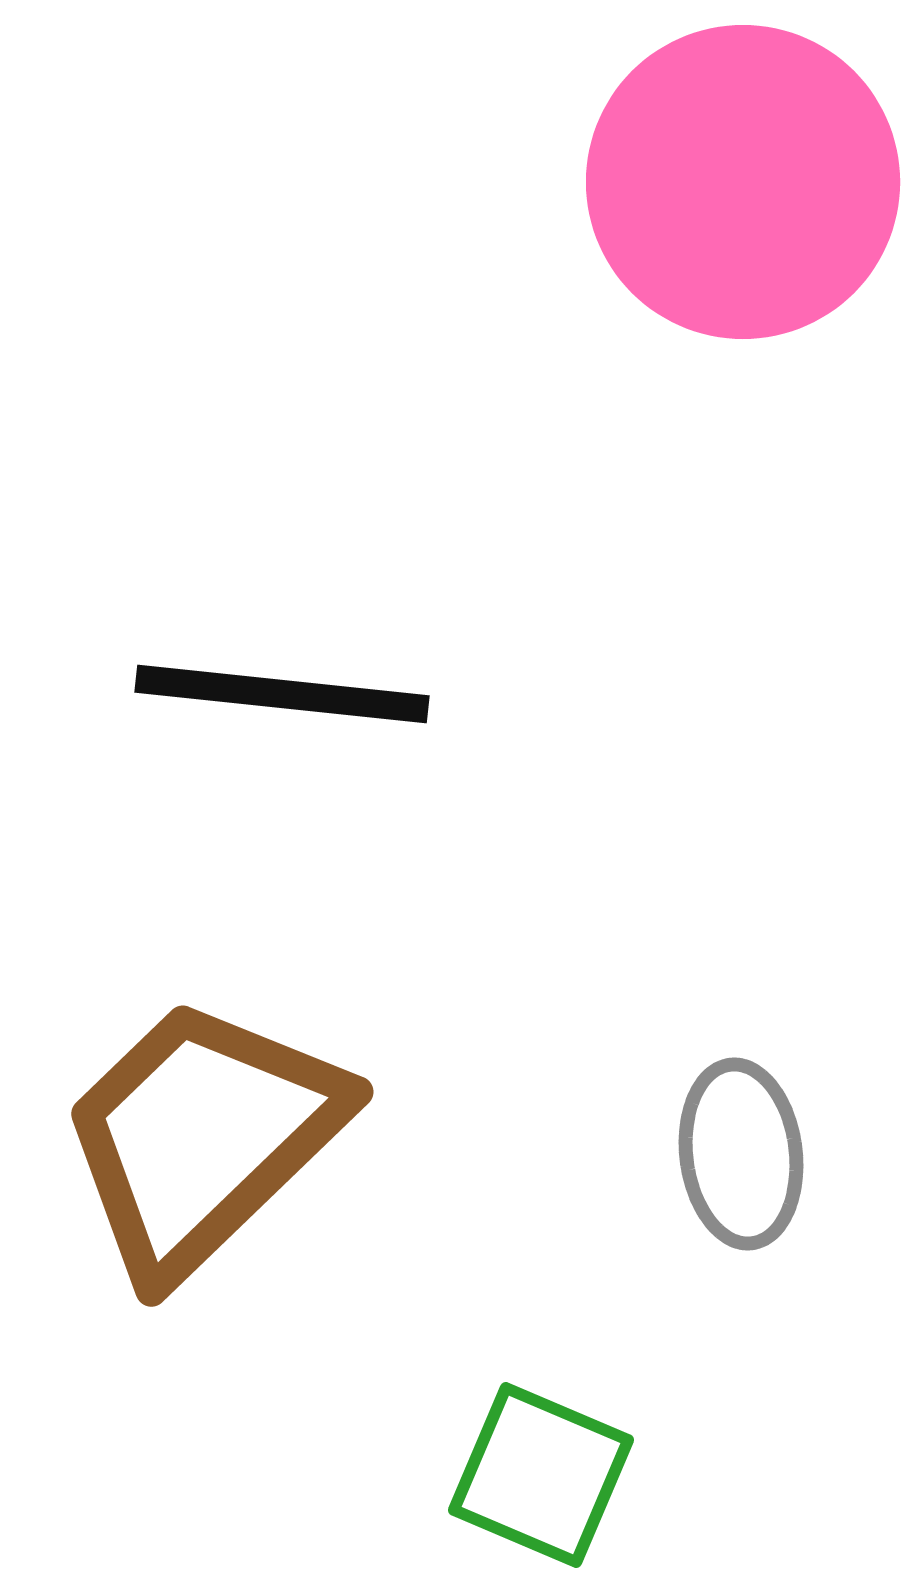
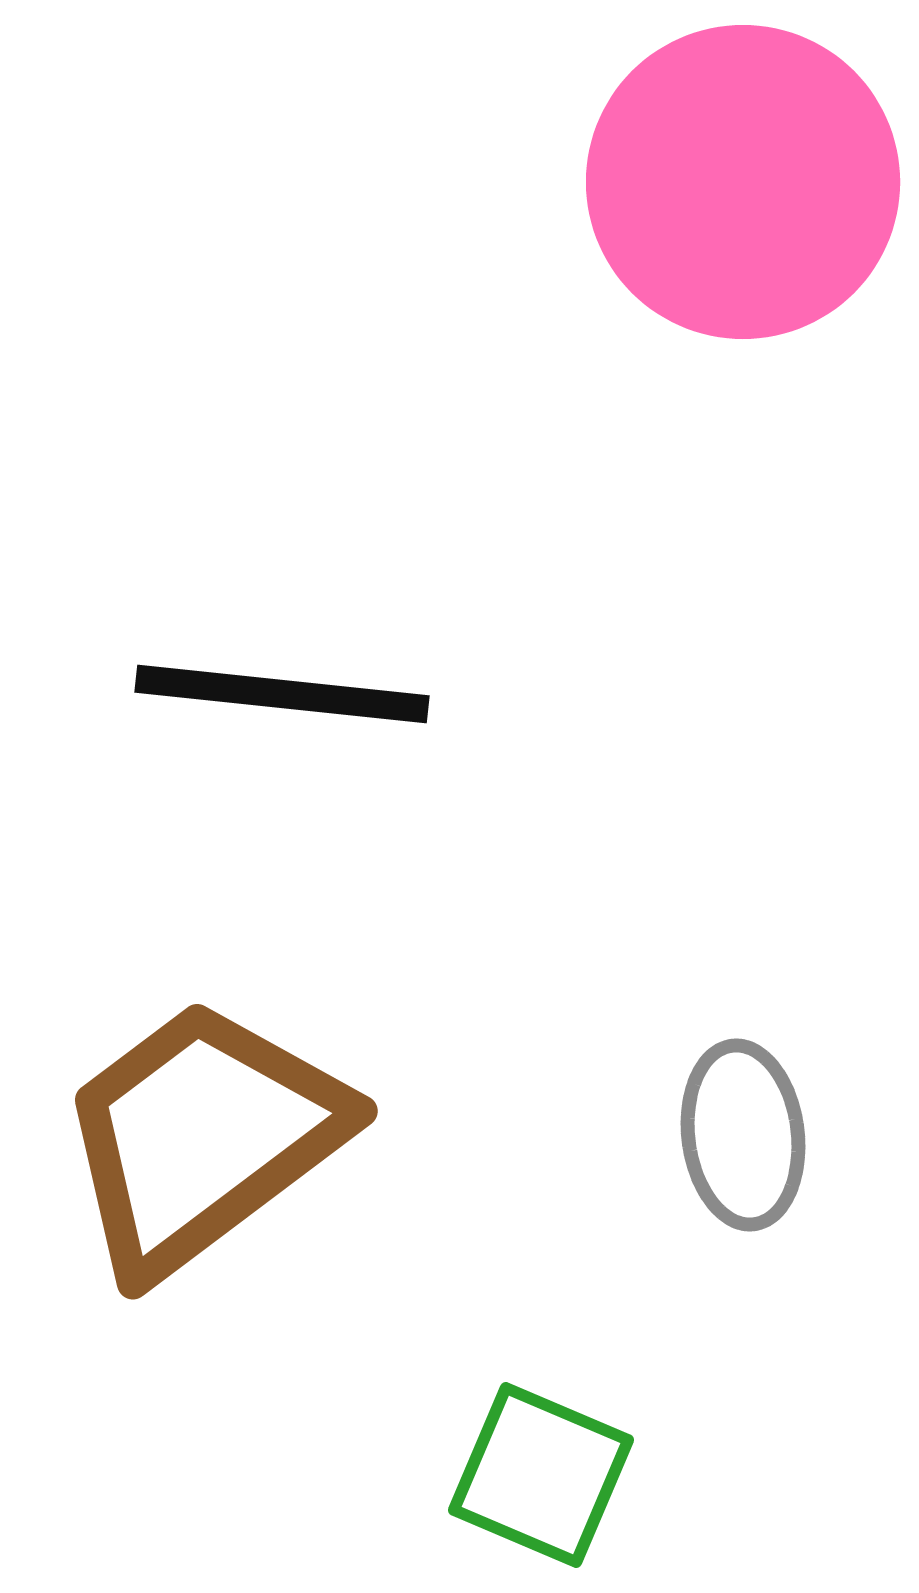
brown trapezoid: rotated 7 degrees clockwise
gray ellipse: moved 2 px right, 19 px up
